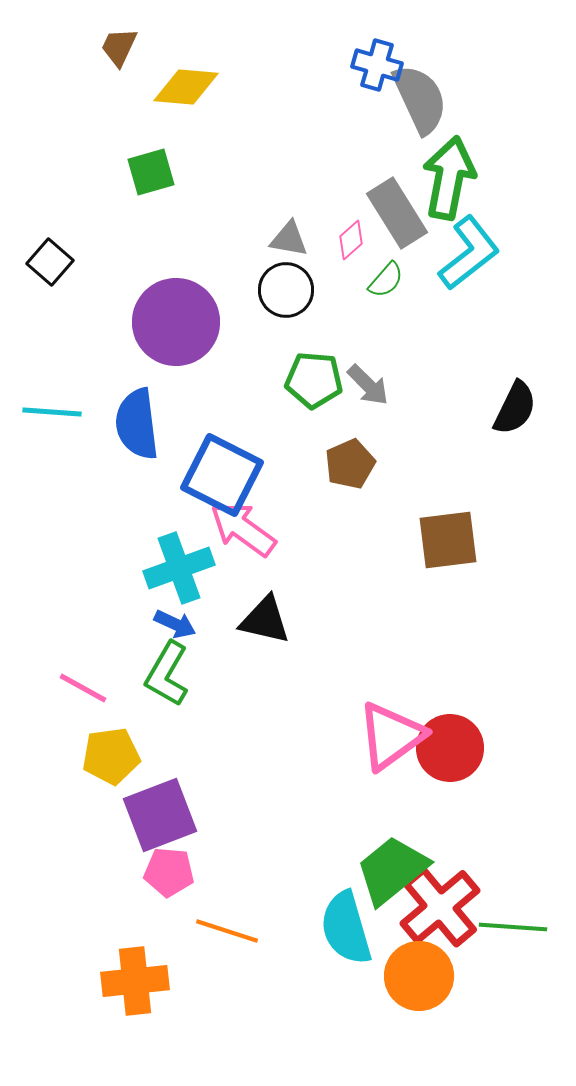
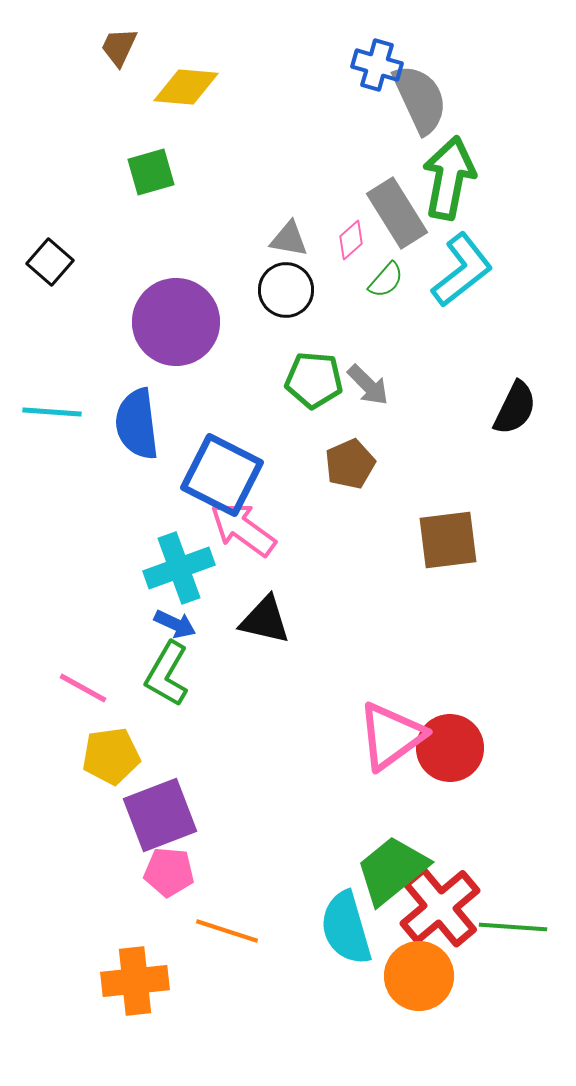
cyan L-shape: moved 7 px left, 17 px down
